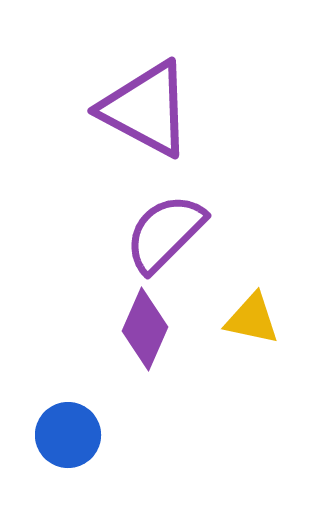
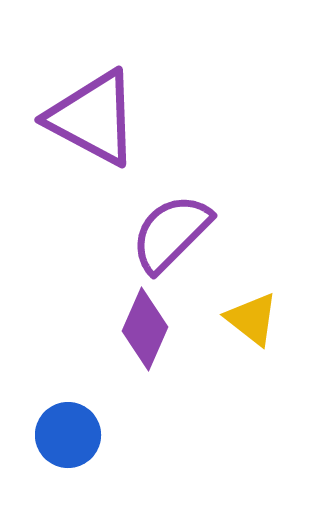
purple triangle: moved 53 px left, 9 px down
purple semicircle: moved 6 px right
yellow triangle: rotated 26 degrees clockwise
